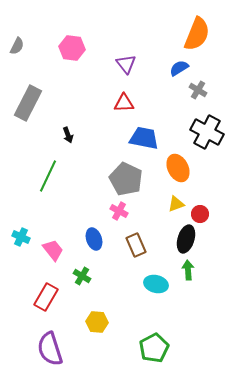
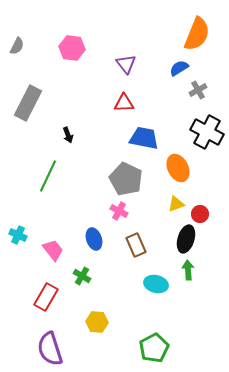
gray cross: rotated 30 degrees clockwise
cyan cross: moved 3 px left, 2 px up
